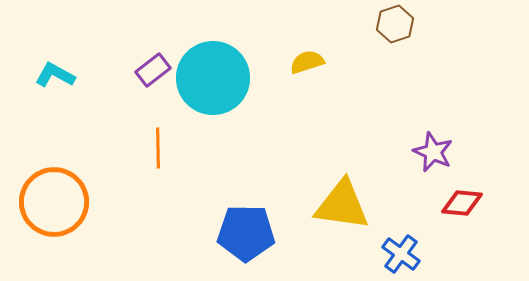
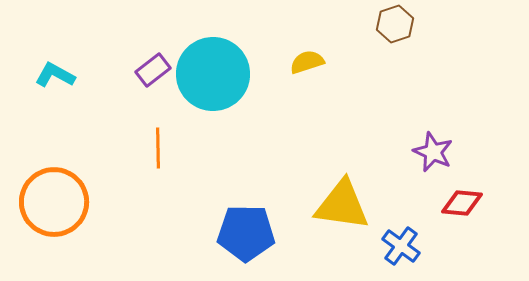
cyan circle: moved 4 px up
blue cross: moved 8 px up
